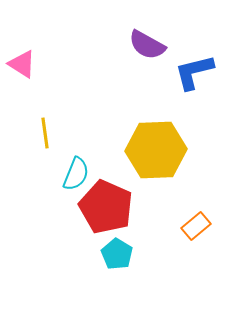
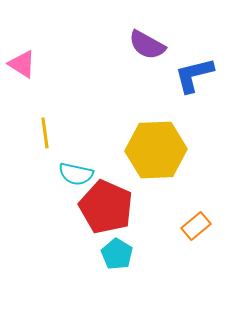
blue L-shape: moved 3 px down
cyan semicircle: rotated 80 degrees clockwise
